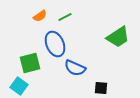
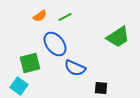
blue ellipse: rotated 15 degrees counterclockwise
